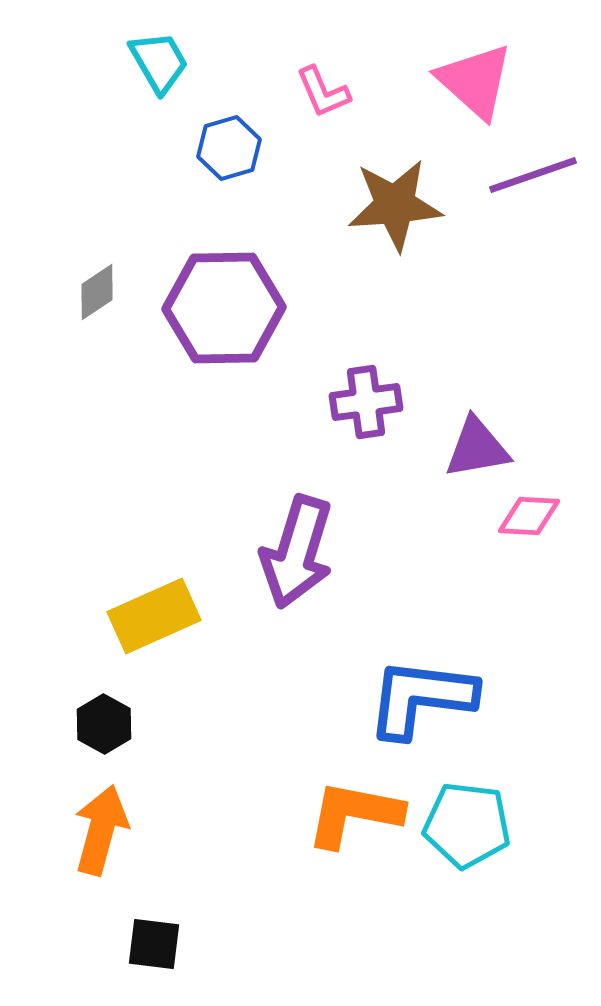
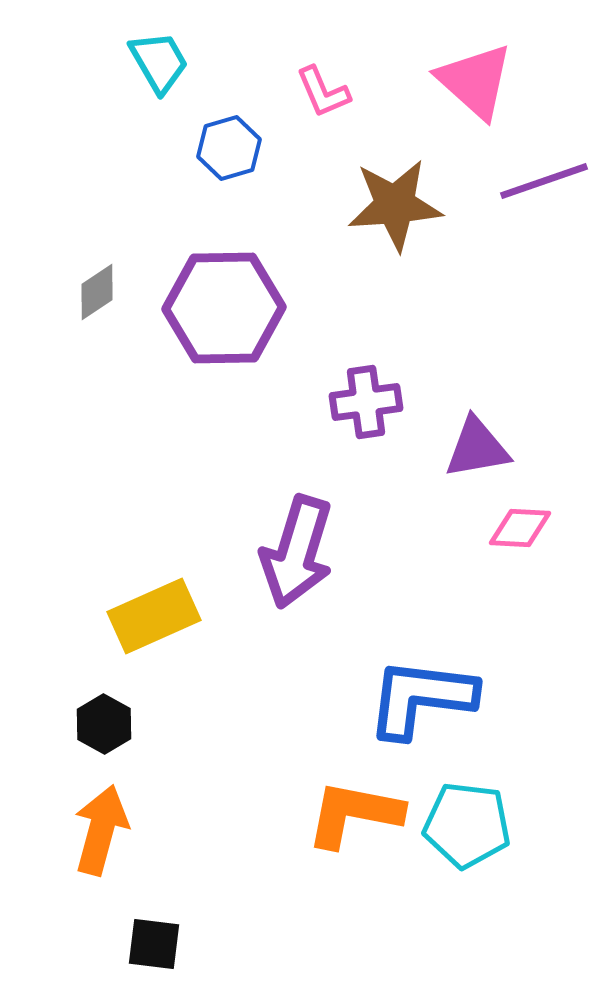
purple line: moved 11 px right, 6 px down
pink diamond: moved 9 px left, 12 px down
